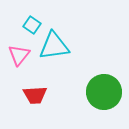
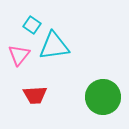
green circle: moved 1 px left, 5 px down
